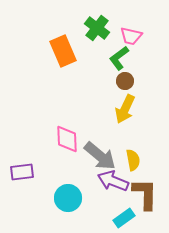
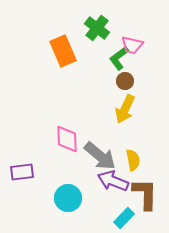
pink trapezoid: moved 1 px right, 9 px down
cyan rectangle: rotated 10 degrees counterclockwise
